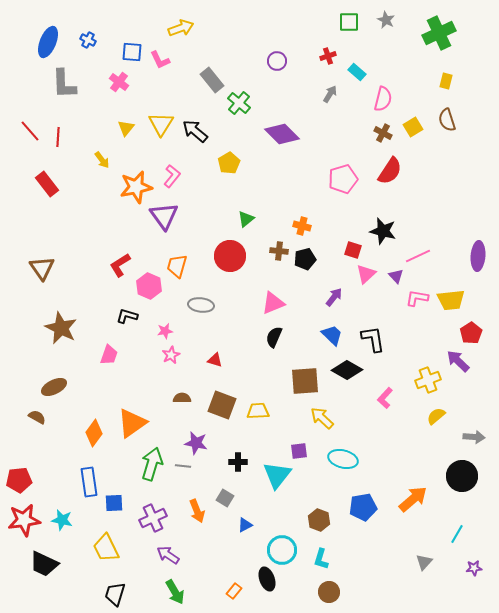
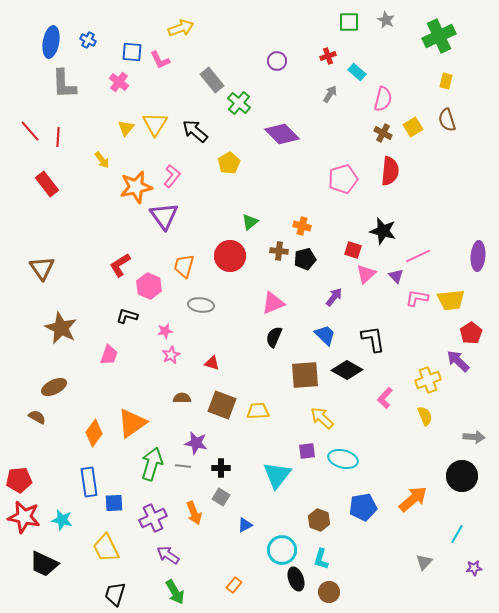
green cross at (439, 33): moved 3 px down
blue ellipse at (48, 42): moved 3 px right; rotated 12 degrees counterclockwise
yellow triangle at (161, 124): moved 6 px left
red semicircle at (390, 171): rotated 28 degrees counterclockwise
green triangle at (246, 219): moved 4 px right, 3 px down
orange trapezoid at (177, 266): moved 7 px right
blue trapezoid at (332, 335): moved 7 px left
red triangle at (215, 360): moved 3 px left, 3 px down
brown square at (305, 381): moved 6 px up
yellow semicircle at (436, 416): moved 11 px left; rotated 108 degrees clockwise
purple square at (299, 451): moved 8 px right
black cross at (238, 462): moved 17 px left, 6 px down
gray square at (225, 498): moved 4 px left, 1 px up
orange arrow at (197, 511): moved 3 px left, 2 px down
red star at (24, 520): moved 3 px up; rotated 20 degrees clockwise
black ellipse at (267, 579): moved 29 px right
orange rectangle at (234, 591): moved 6 px up
